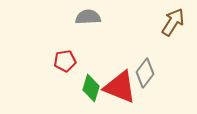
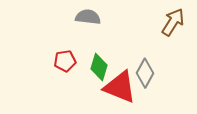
gray semicircle: rotated 10 degrees clockwise
gray diamond: rotated 8 degrees counterclockwise
green diamond: moved 8 px right, 21 px up
